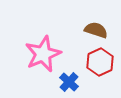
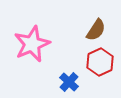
brown semicircle: rotated 105 degrees clockwise
pink star: moved 11 px left, 10 px up
